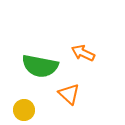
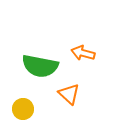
orange arrow: rotated 10 degrees counterclockwise
yellow circle: moved 1 px left, 1 px up
